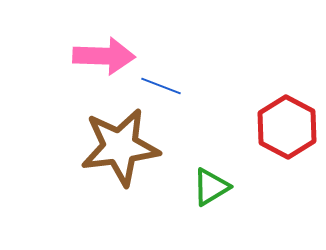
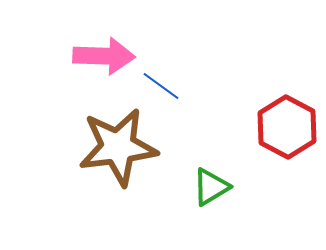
blue line: rotated 15 degrees clockwise
brown star: moved 2 px left
